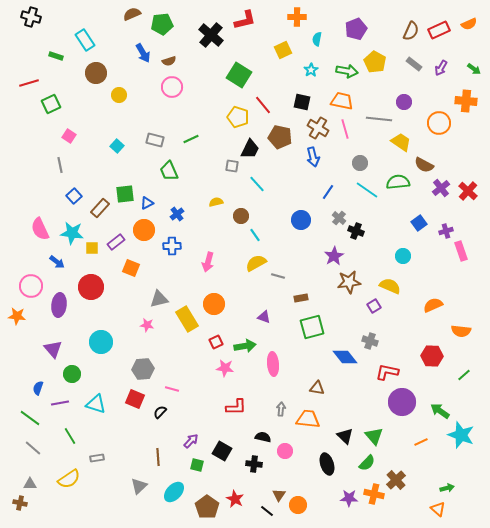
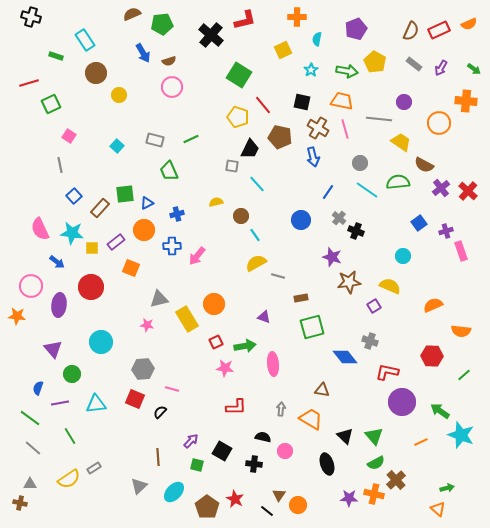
blue cross at (177, 214): rotated 24 degrees clockwise
purple star at (334, 256): moved 2 px left, 1 px down; rotated 24 degrees counterclockwise
pink arrow at (208, 262): moved 11 px left, 6 px up; rotated 24 degrees clockwise
brown triangle at (317, 388): moved 5 px right, 2 px down
cyan triangle at (96, 404): rotated 25 degrees counterclockwise
orange trapezoid at (308, 419): moved 3 px right; rotated 25 degrees clockwise
gray rectangle at (97, 458): moved 3 px left, 10 px down; rotated 24 degrees counterclockwise
green semicircle at (367, 463): moved 9 px right; rotated 18 degrees clockwise
